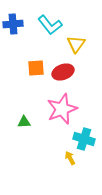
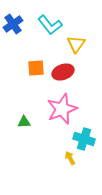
blue cross: rotated 30 degrees counterclockwise
